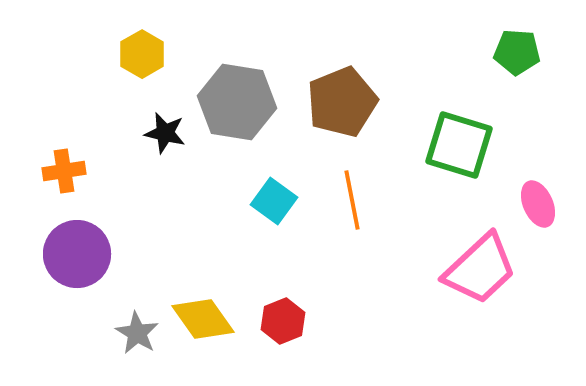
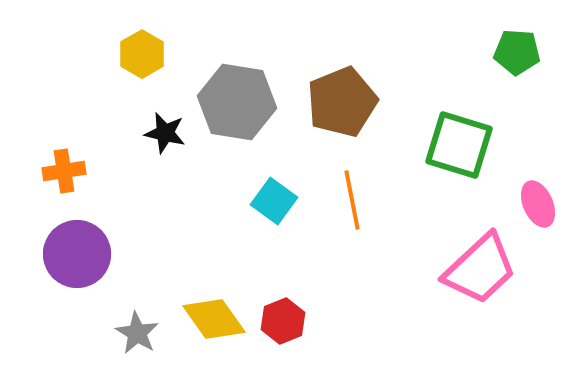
yellow diamond: moved 11 px right
